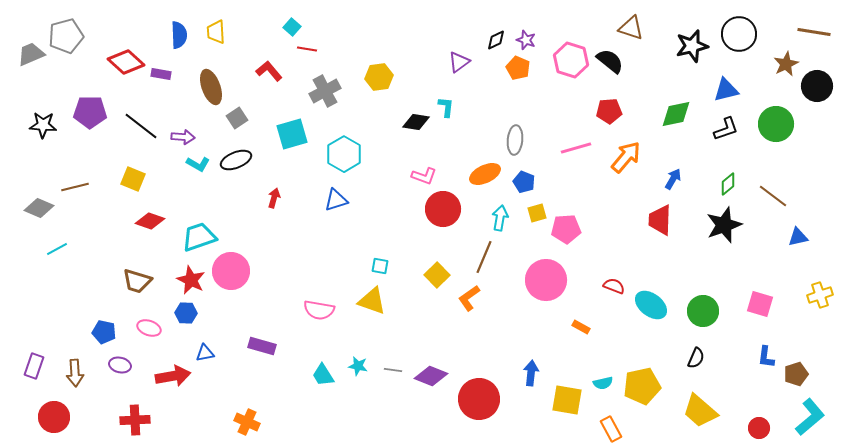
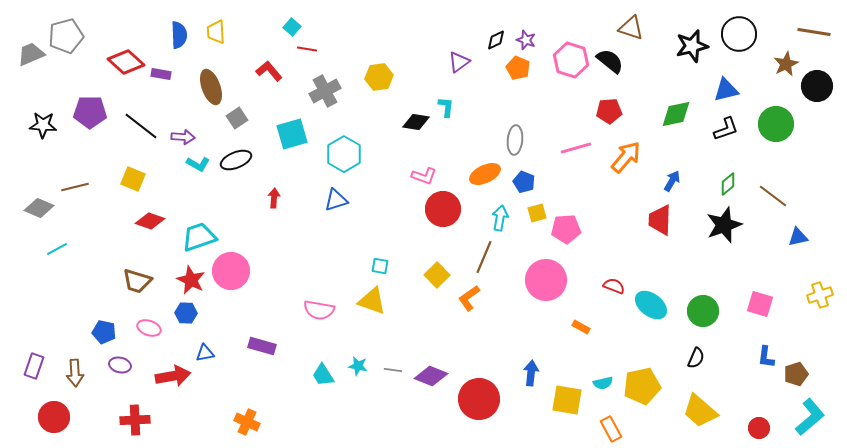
blue arrow at (673, 179): moved 1 px left, 2 px down
red arrow at (274, 198): rotated 12 degrees counterclockwise
